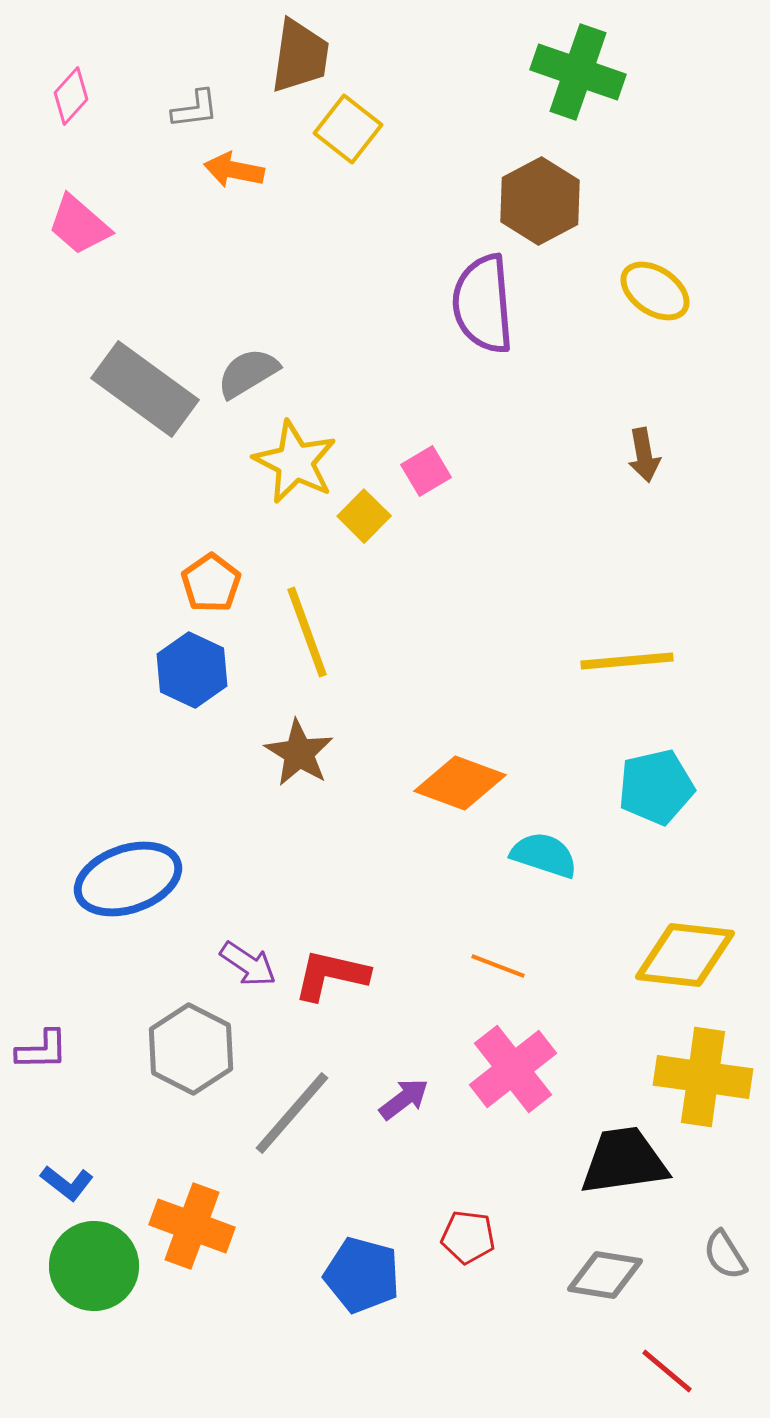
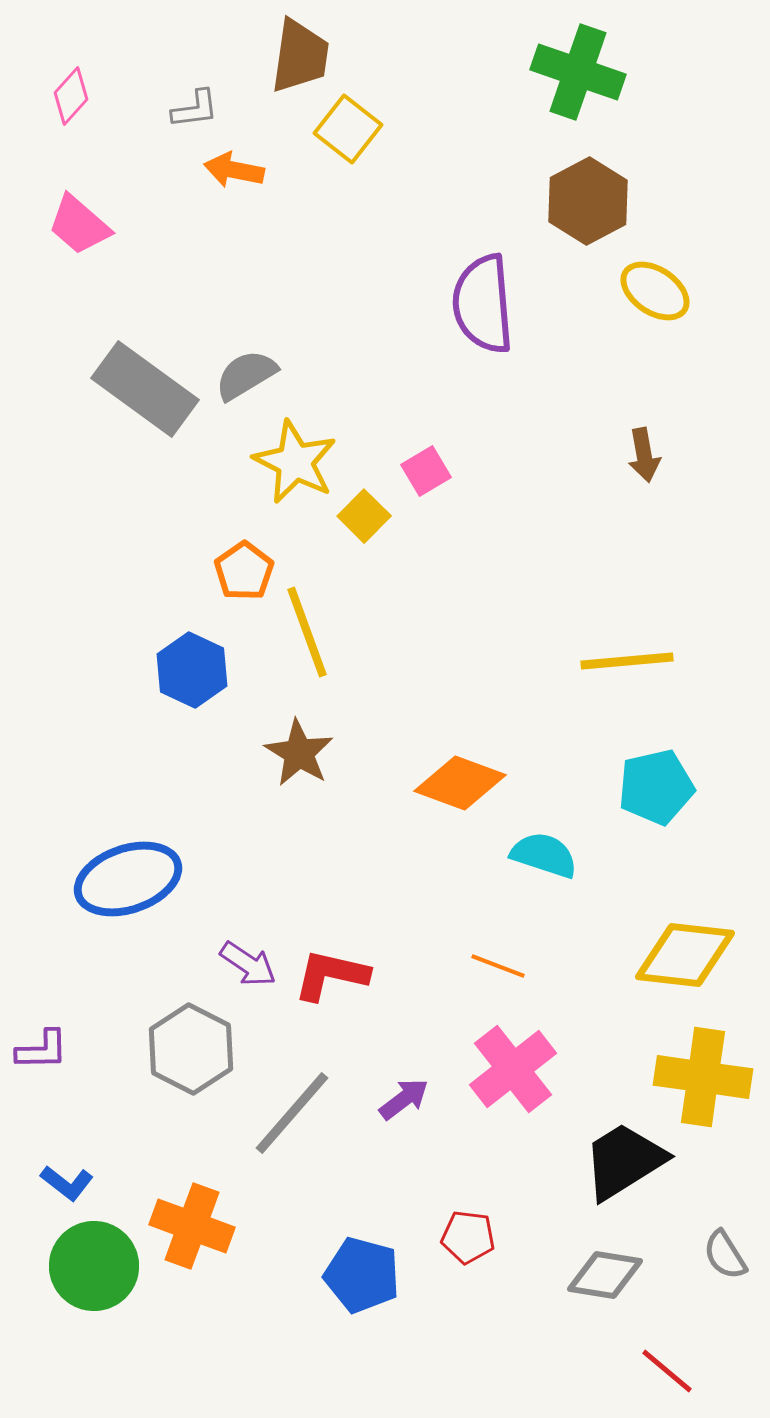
brown hexagon at (540, 201): moved 48 px right
gray semicircle at (248, 373): moved 2 px left, 2 px down
orange pentagon at (211, 583): moved 33 px right, 12 px up
black trapezoid at (624, 1161): rotated 24 degrees counterclockwise
